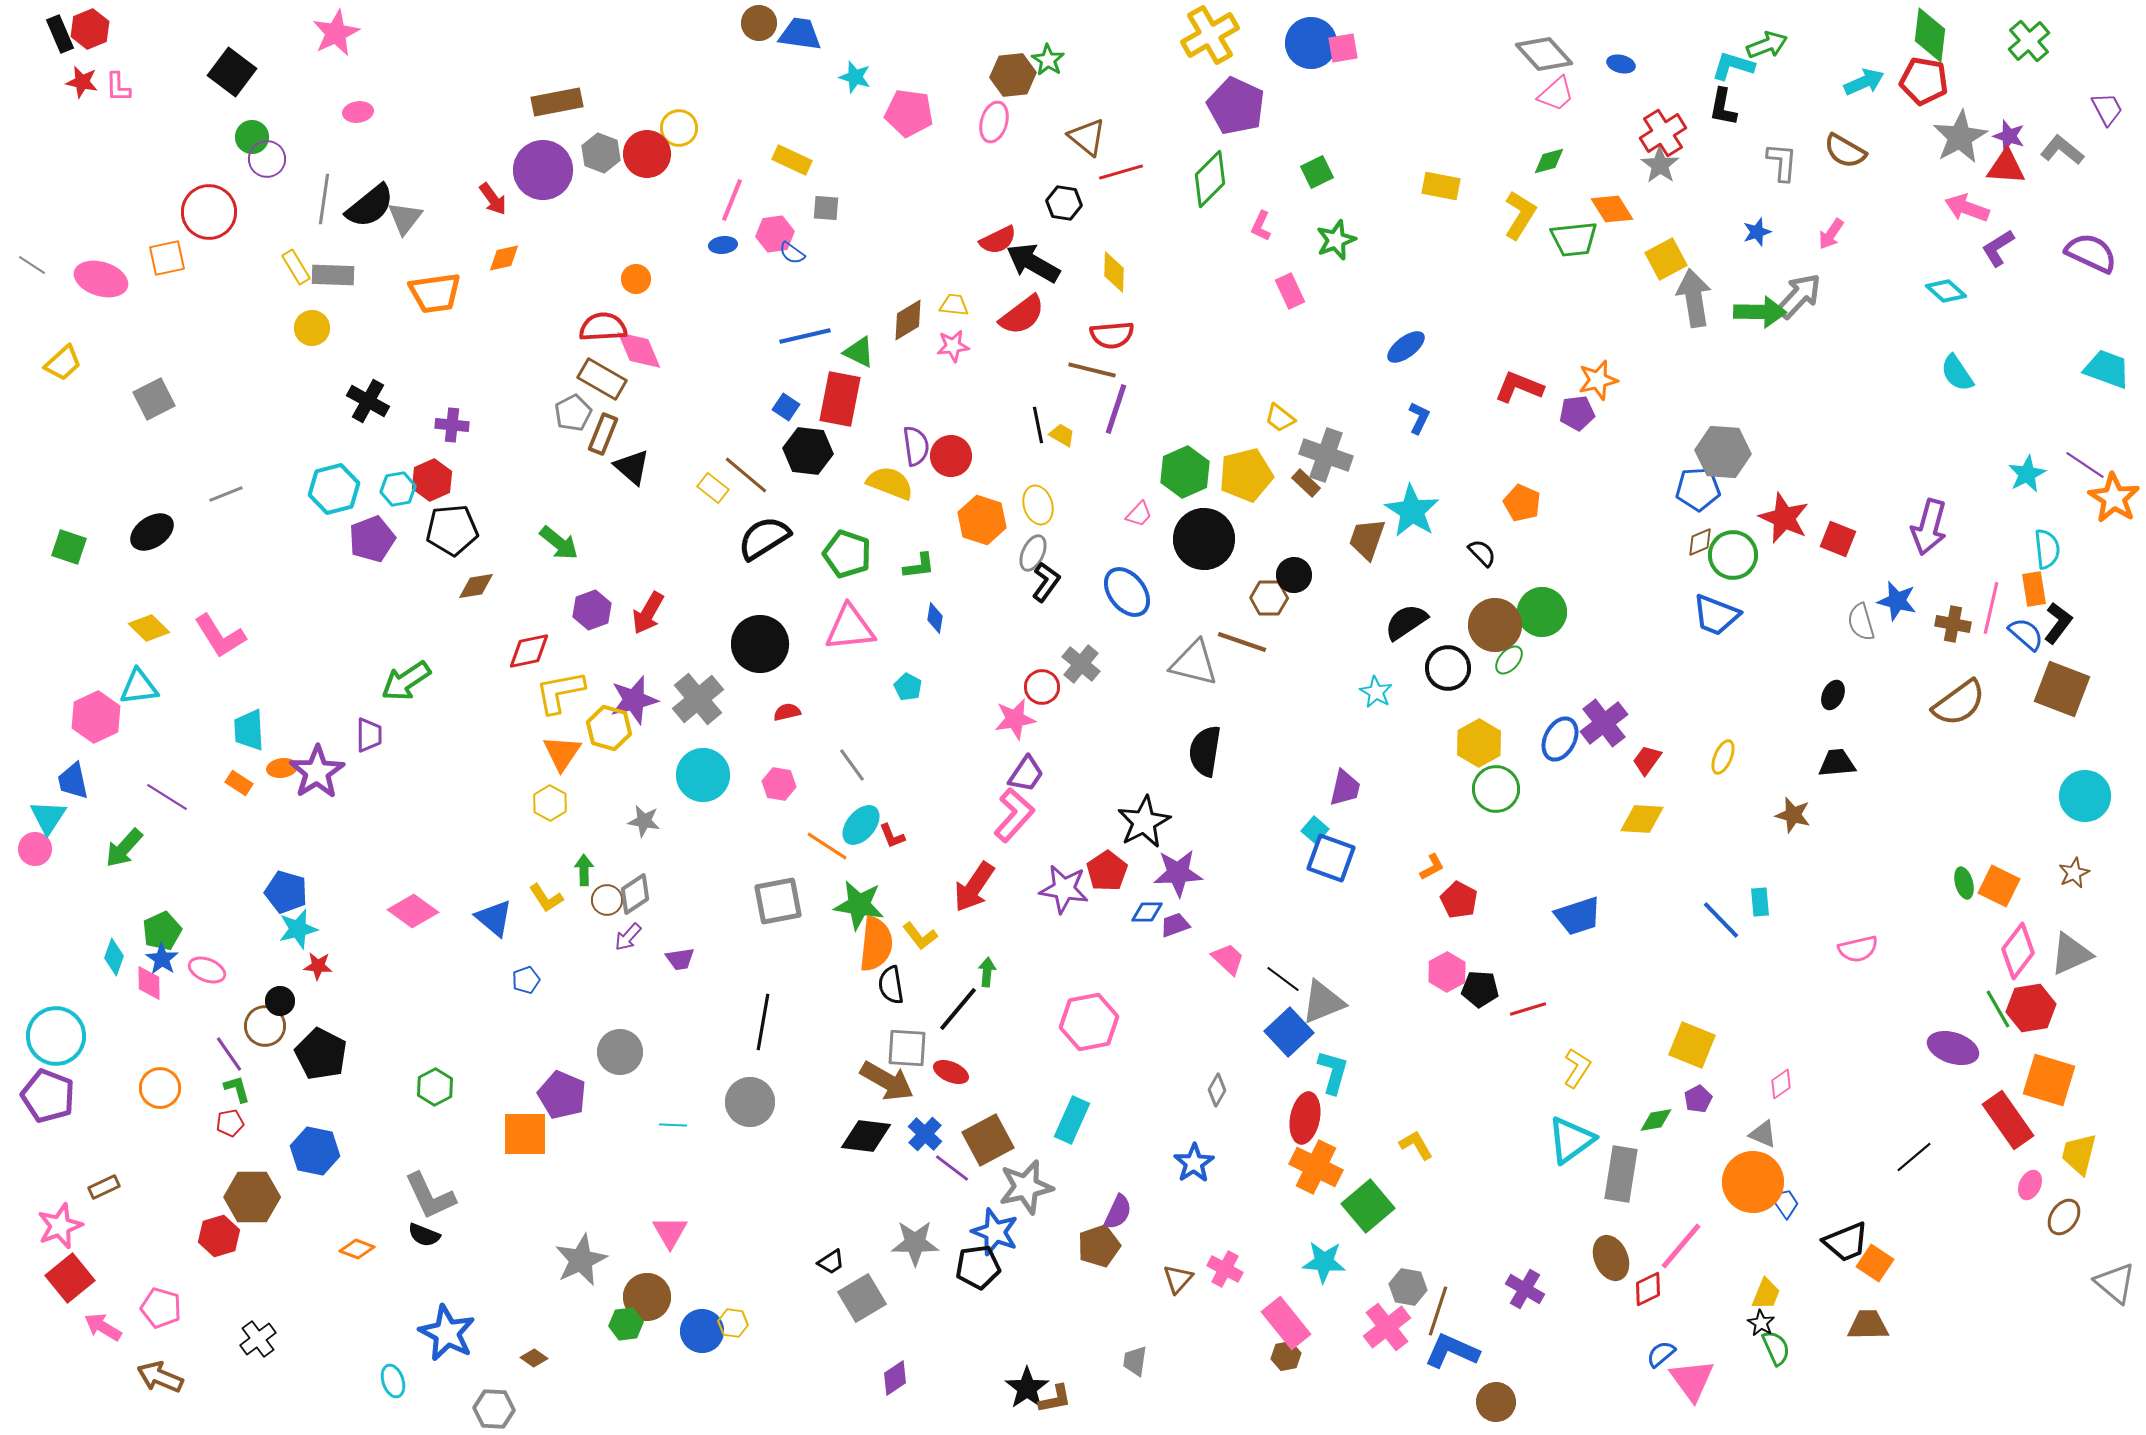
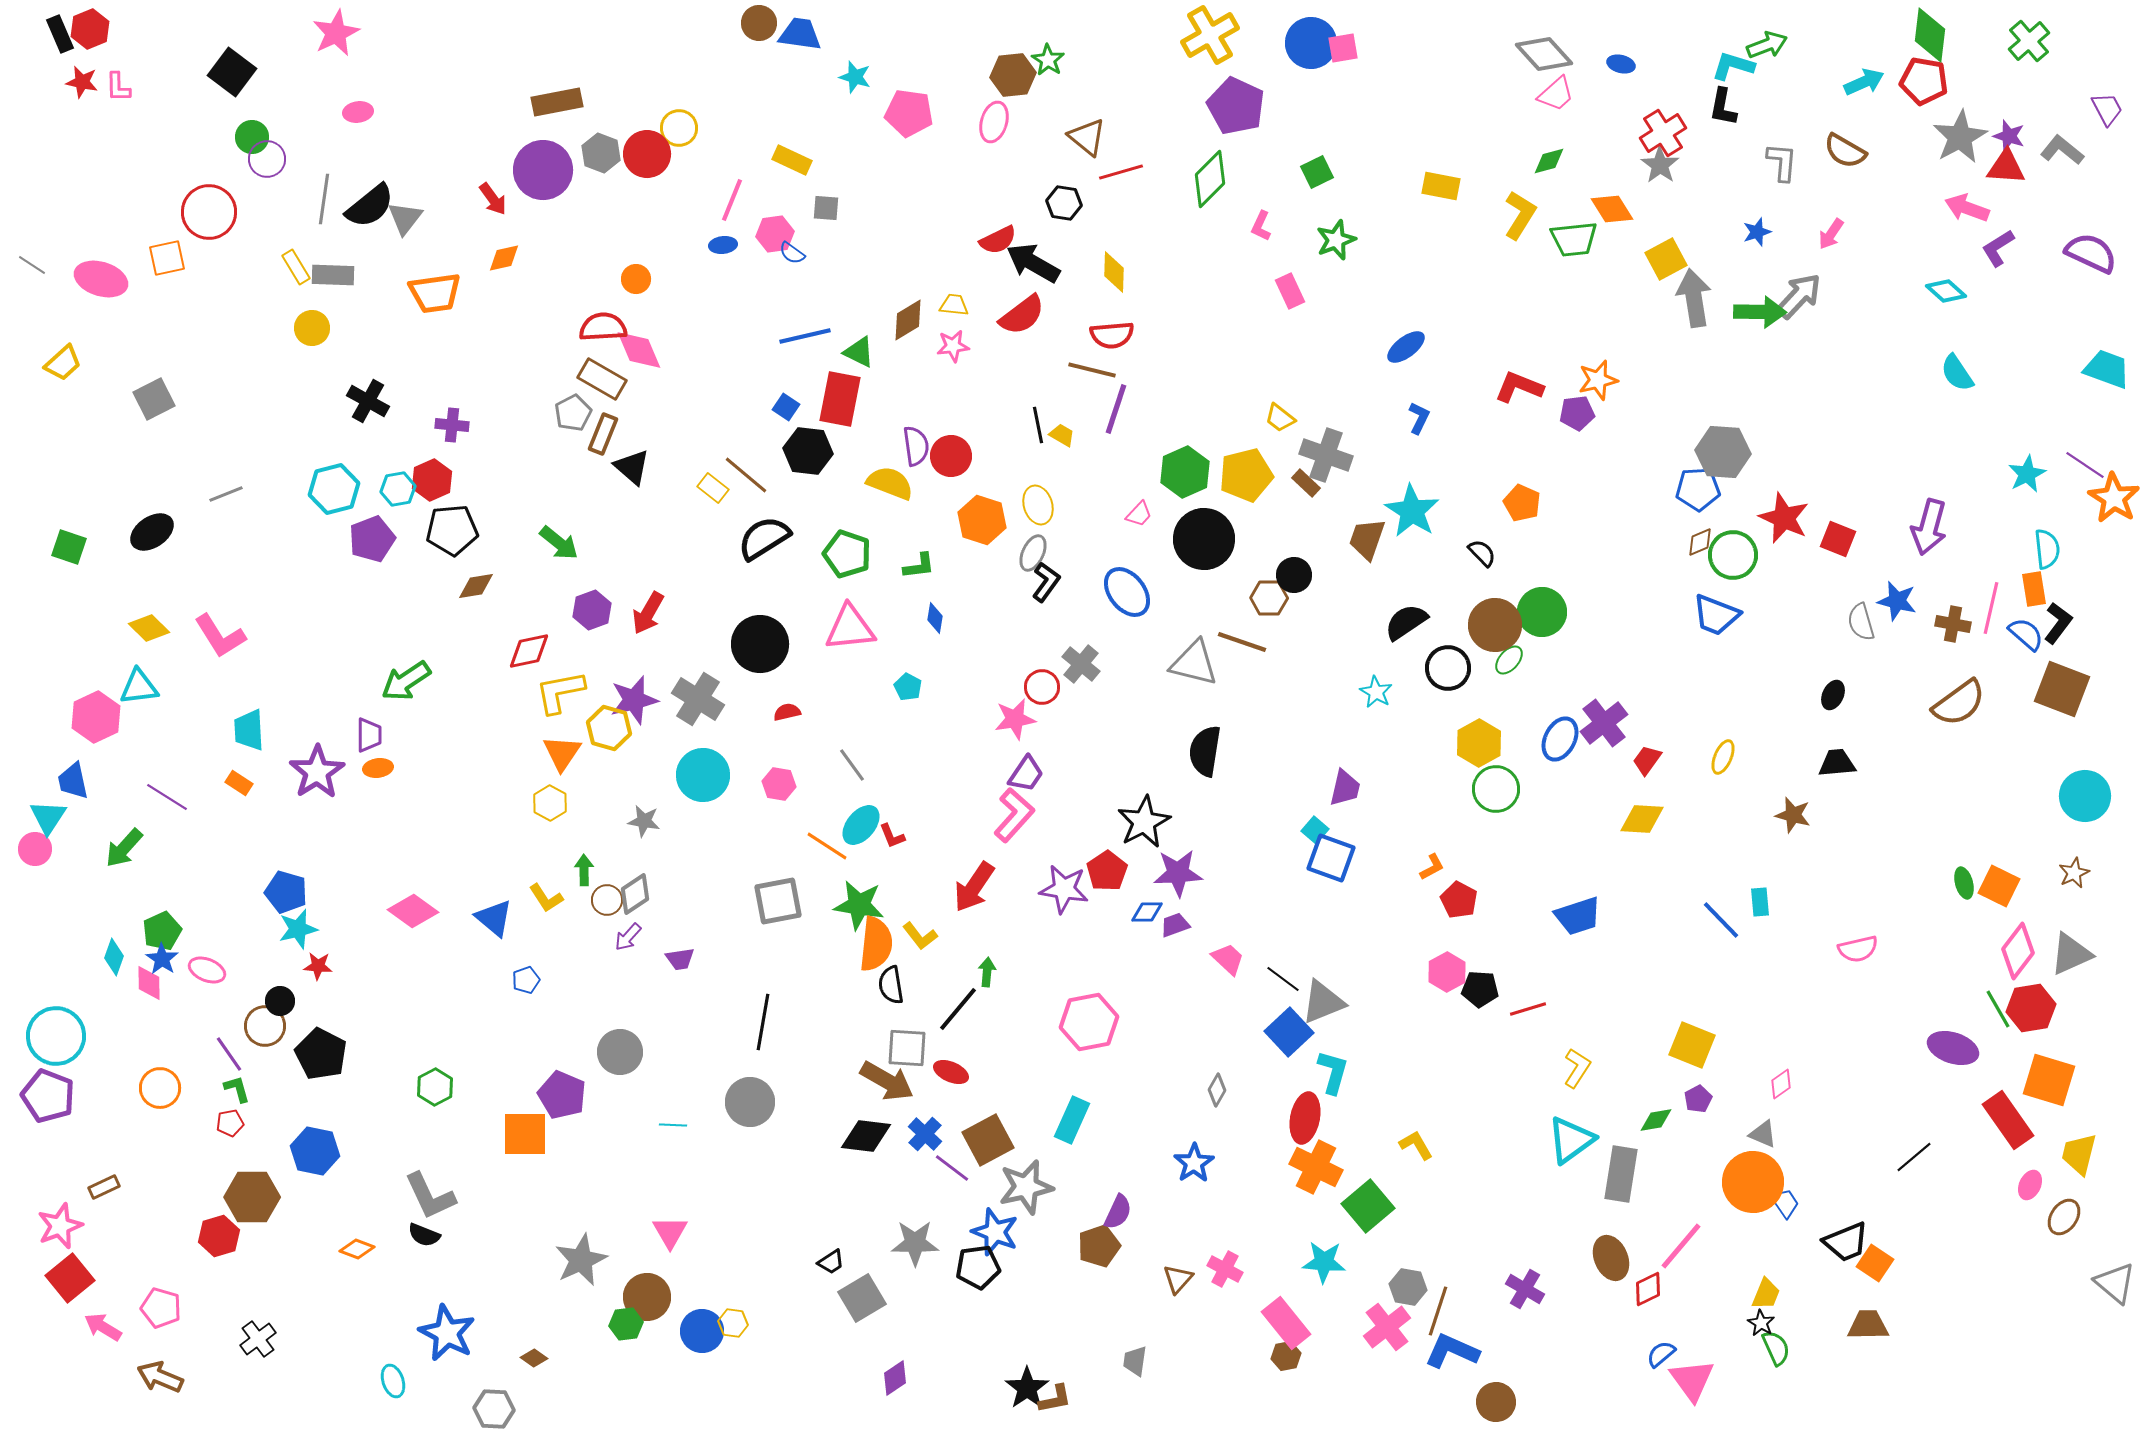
gray cross at (698, 699): rotated 18 degrees counterclockwise
orange ellipse at (282, 768): moved 96 px right
